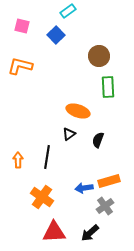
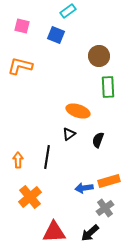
blue square: rotated 24 degrees counterclockwise
orange cross: moved 12 px left; rotated 15 degrees clockwise
gray cross: moved 2 px down
